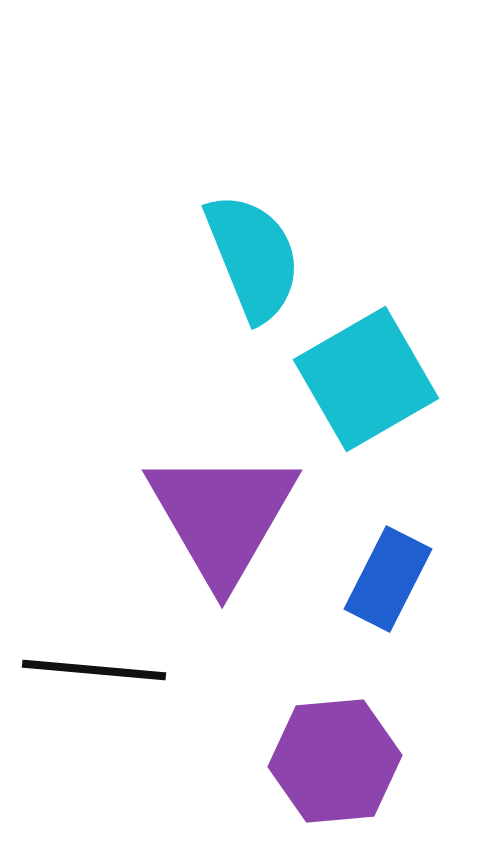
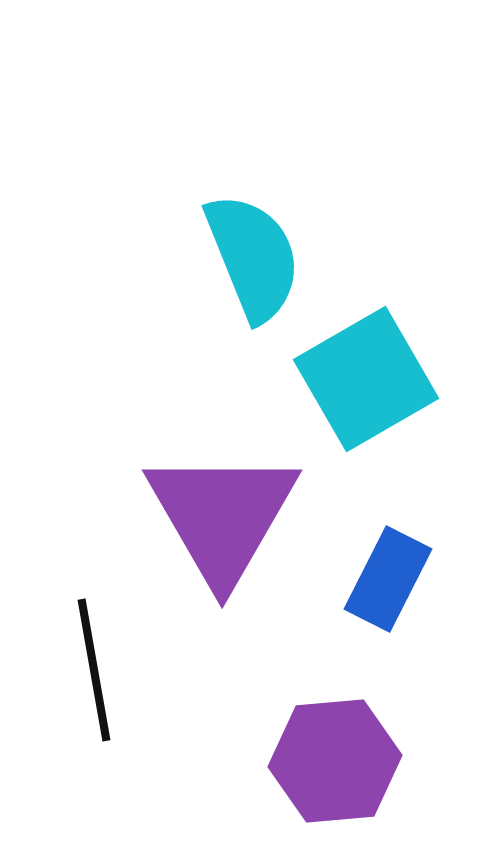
black line: rotated 75 degrees clockwise
